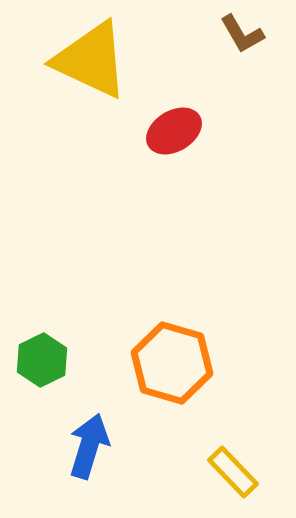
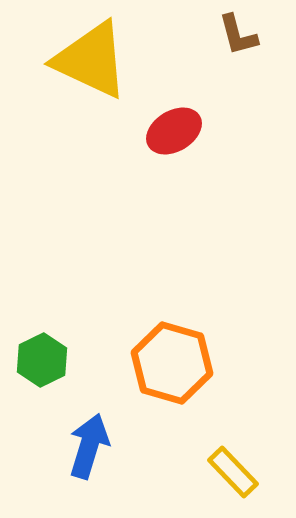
brown L-shape: moved 4 px left, 1 px down; rotated 15 degrees clockwise
